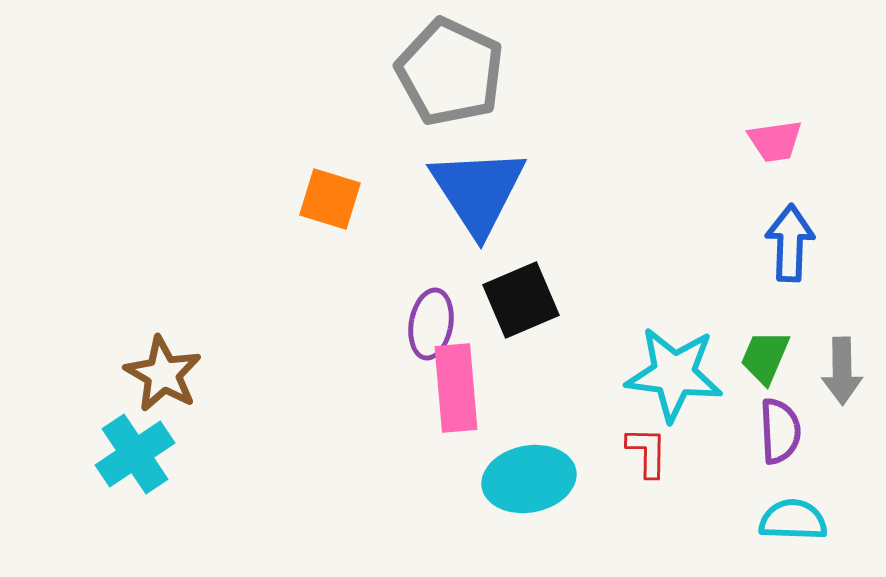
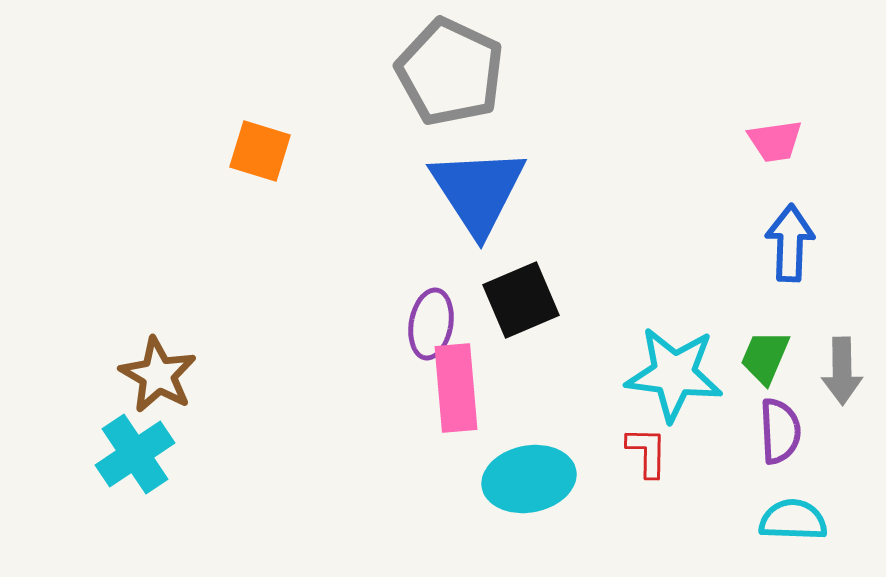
orange square: moved 70 px left, 48 px up
brown star: moved 5 px left, 1 px down
